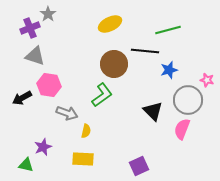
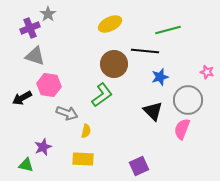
blue star: moved 9 px left, 7 px down
pink star: moved 8 px up
